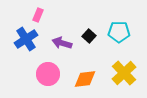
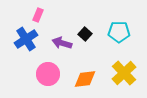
black square: moved 4 px left, 2 px up
